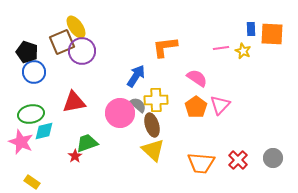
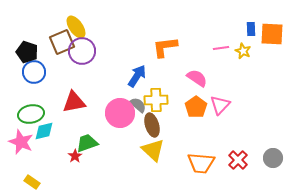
blue arrow: moved 1 px right
